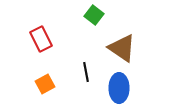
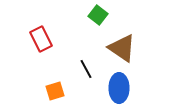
green square: moved 4 px right
black line: moved 3 px up; rotated 18 degrees counterclockwise
orange square: moved 10 px right, 7 px down; rotated 12 degrees clockwise
